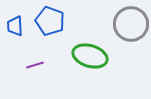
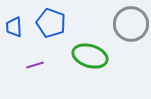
blue pentagon: moved 1 px right, 2 px down
blue trapezoid: moved 1 px left, 1 px down
